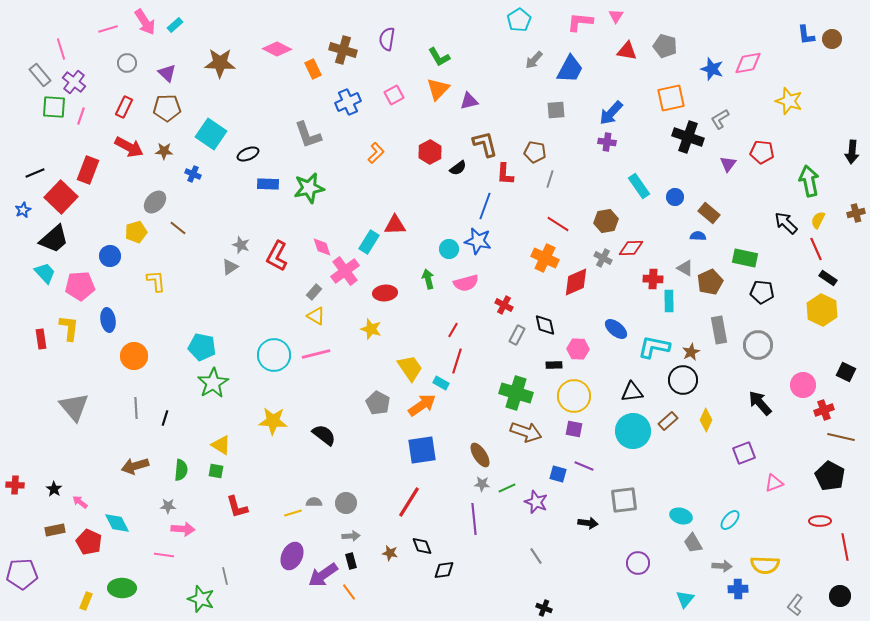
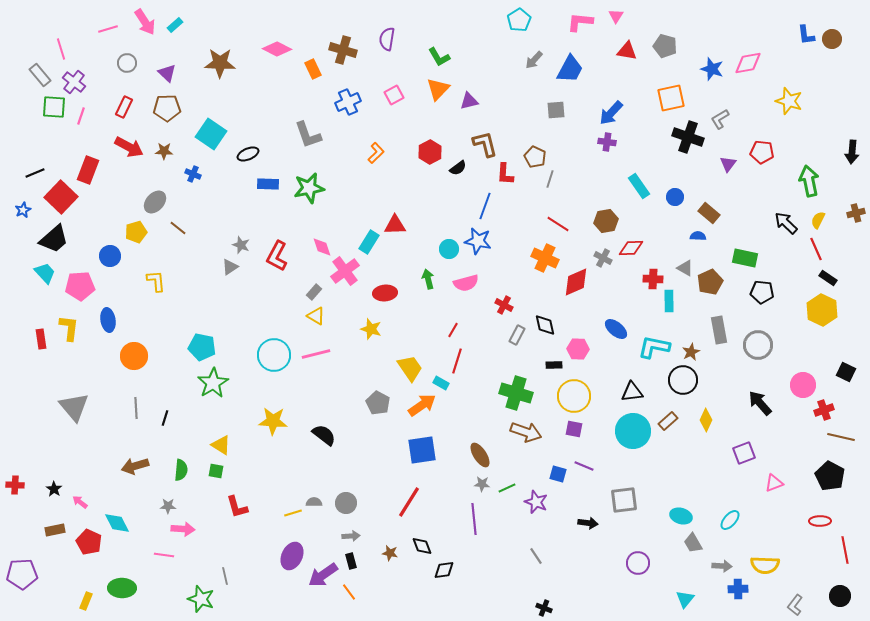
brown pentagon at (535, 152): moved 5 px down; rotated 15 degrees clockwise
red line at (845, 547): moved 3 px down
